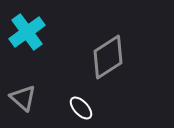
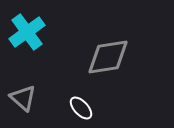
gray diamond: rotated 24 degrees clockwise
